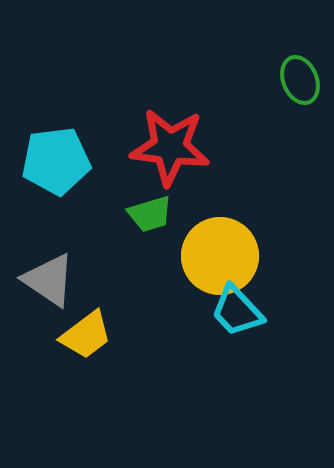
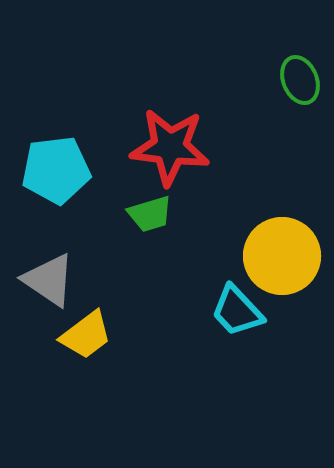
cyan pentagon: moved 9 px down
yellow circle: moved 62 px right
